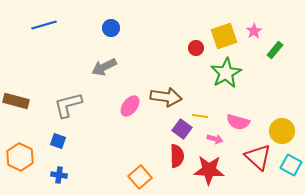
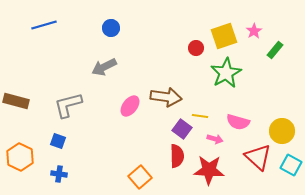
blue cross: moved 1 px up
